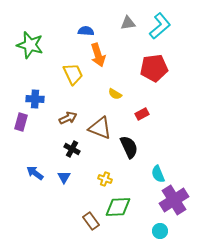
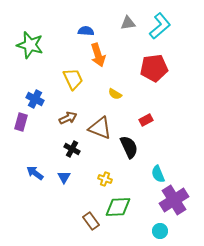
yellow trapezoid: moved 5 px down
blue cross: rotated 24 degrees clockwise
red rectangle: moved 4 px right, 6 px down
